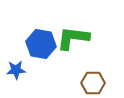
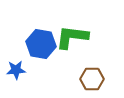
green L-shape: moved 1 px left, 1 px up
brown hexagon: moved 1 px left, 4 px up
